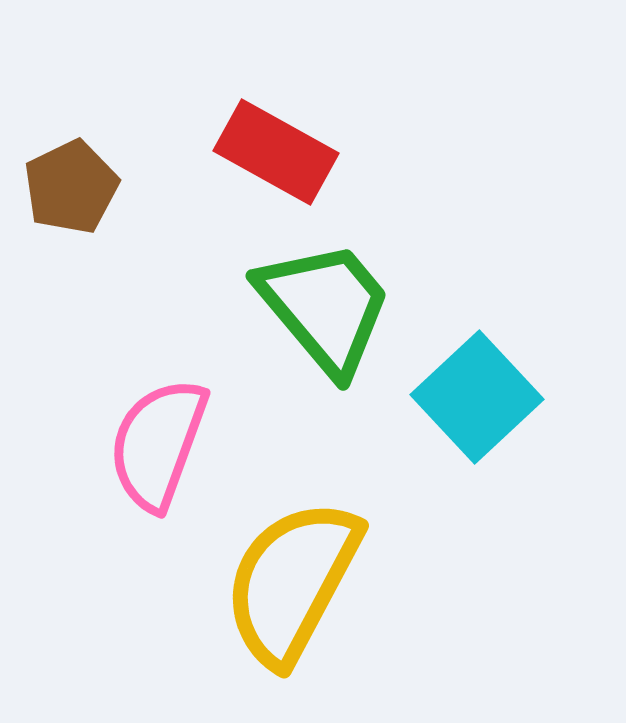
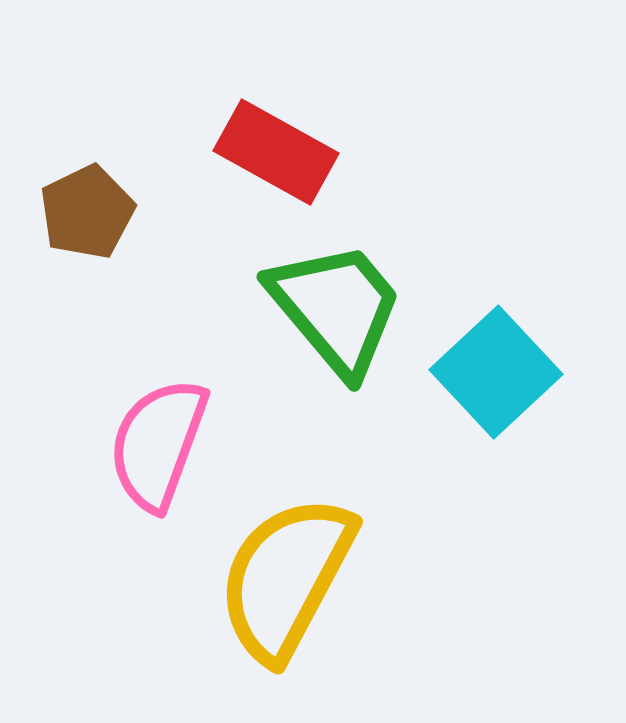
brown pentagon: moved 16 px right, 25 px down
green trapezoid: moved 11 px right, 1 px down
cyan square: moved 19 px right, 25 px up
yellow semicircle: moved 6 px left, 4 px up
